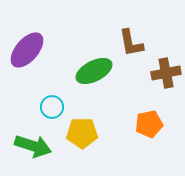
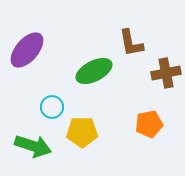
yellow pentagon: moved 1 px up
